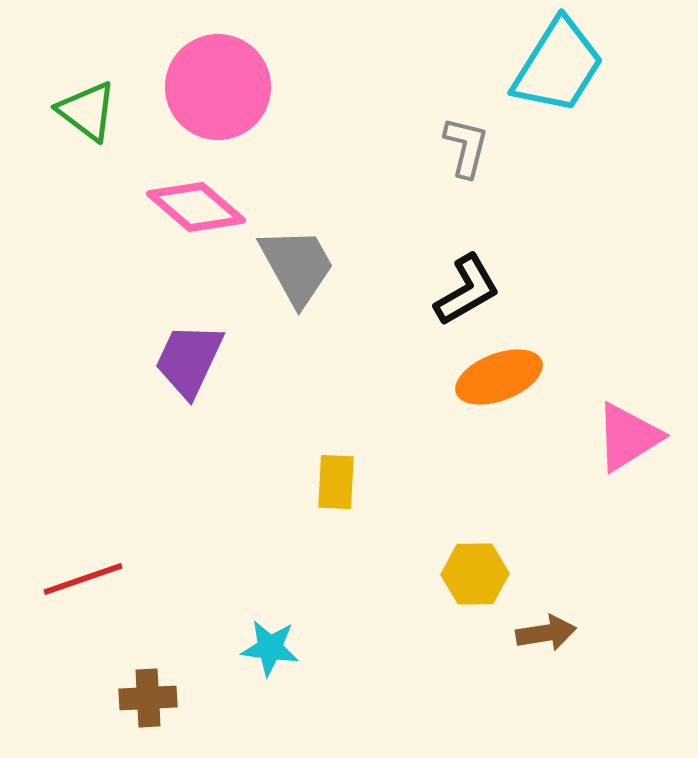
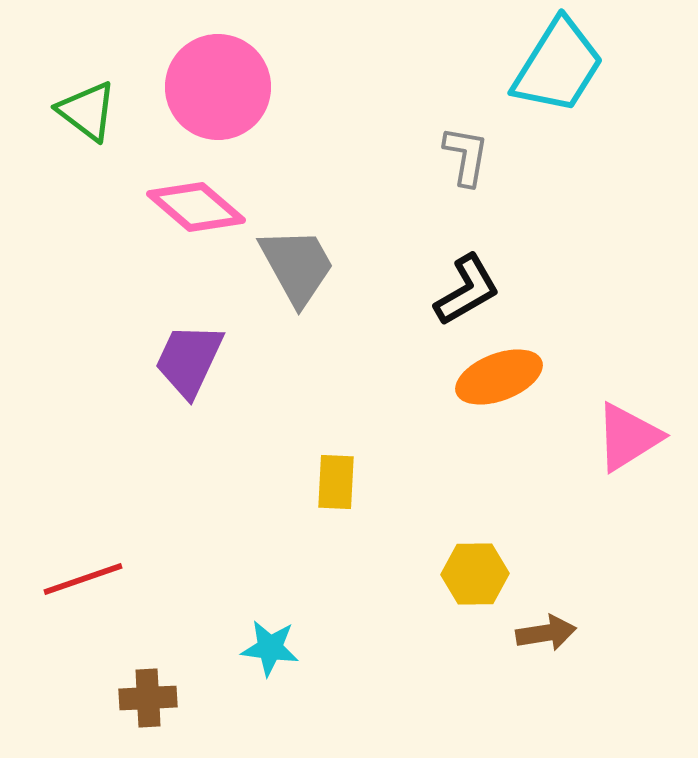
gray L-shape: moved 9 px down; rotated 4 degrees counterclockwise
